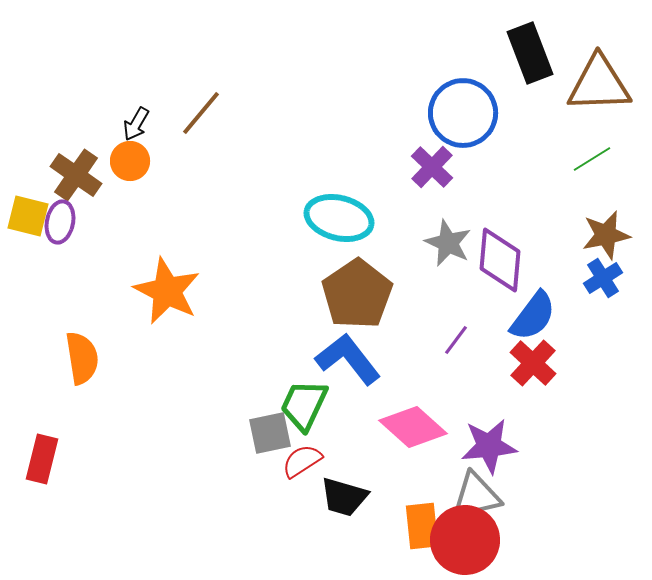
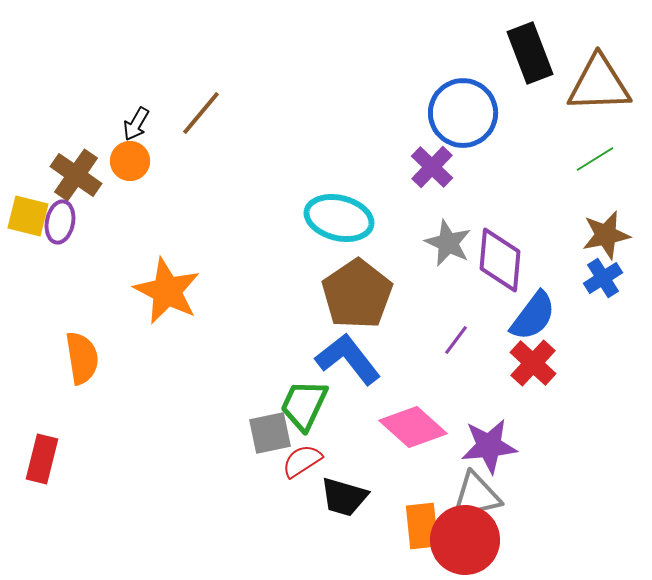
green line: moved 3 px right
